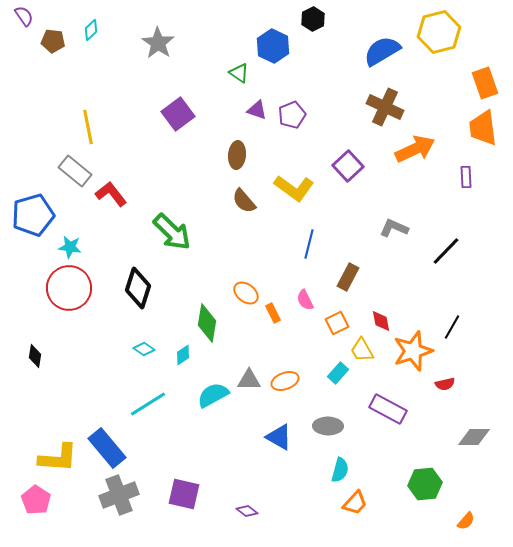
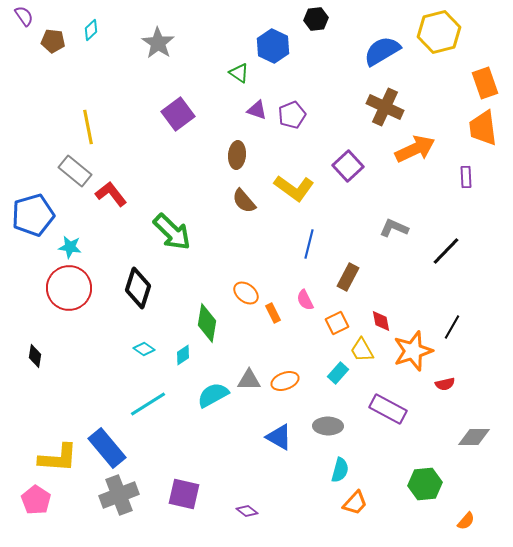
black hexagon at (313, 19): moved 3 px right; rotated 20 degrees clockwise
